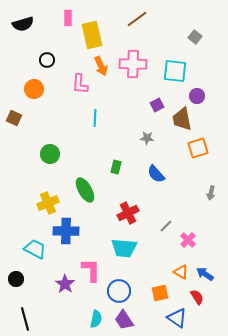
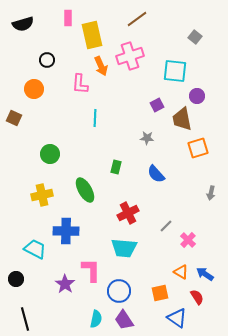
pink cross at (133, 64): moved 3 px left, 8 px up; rotated 20 degrees counterclockwise
yellow cross at (48, 203): moved 6 px left, 8 px up; rotated 10 degrees clockwise
